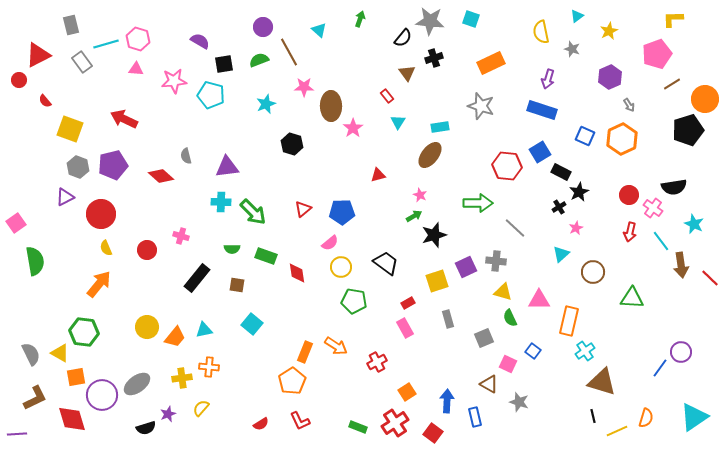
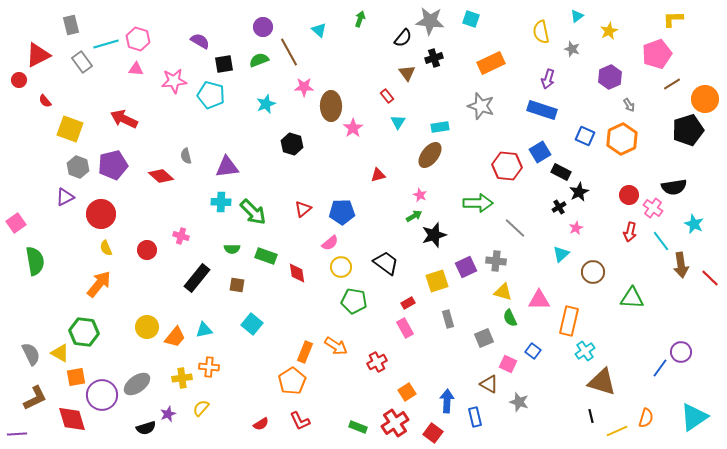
black line at (593, 416): moved 2 px left
